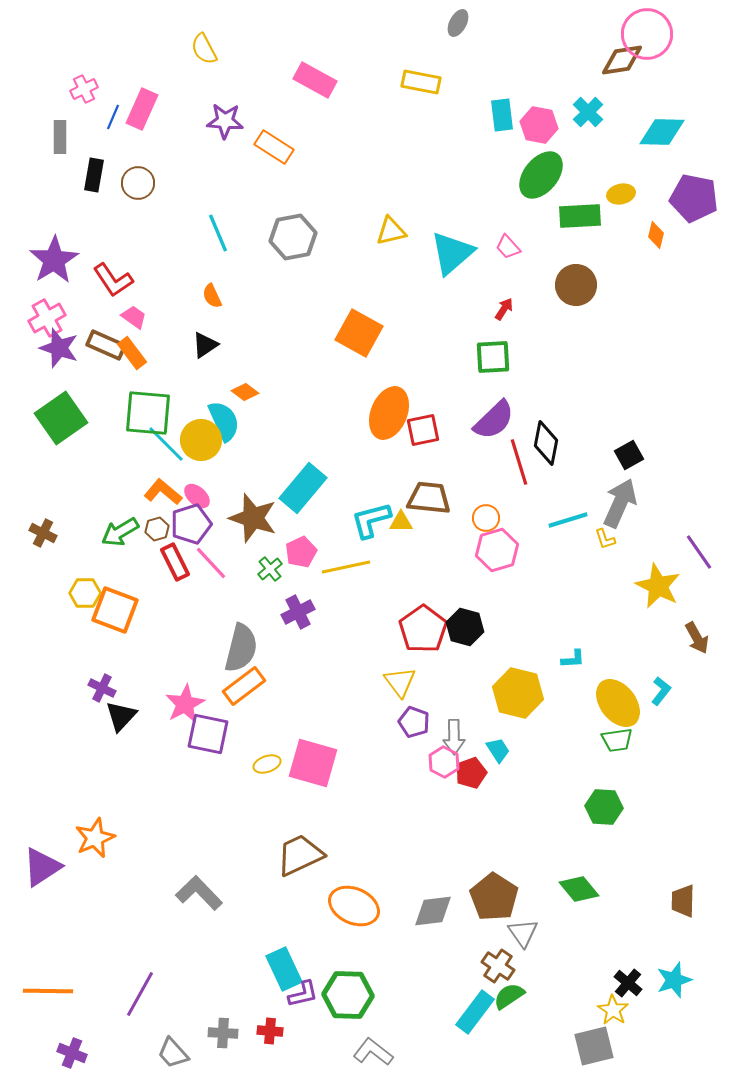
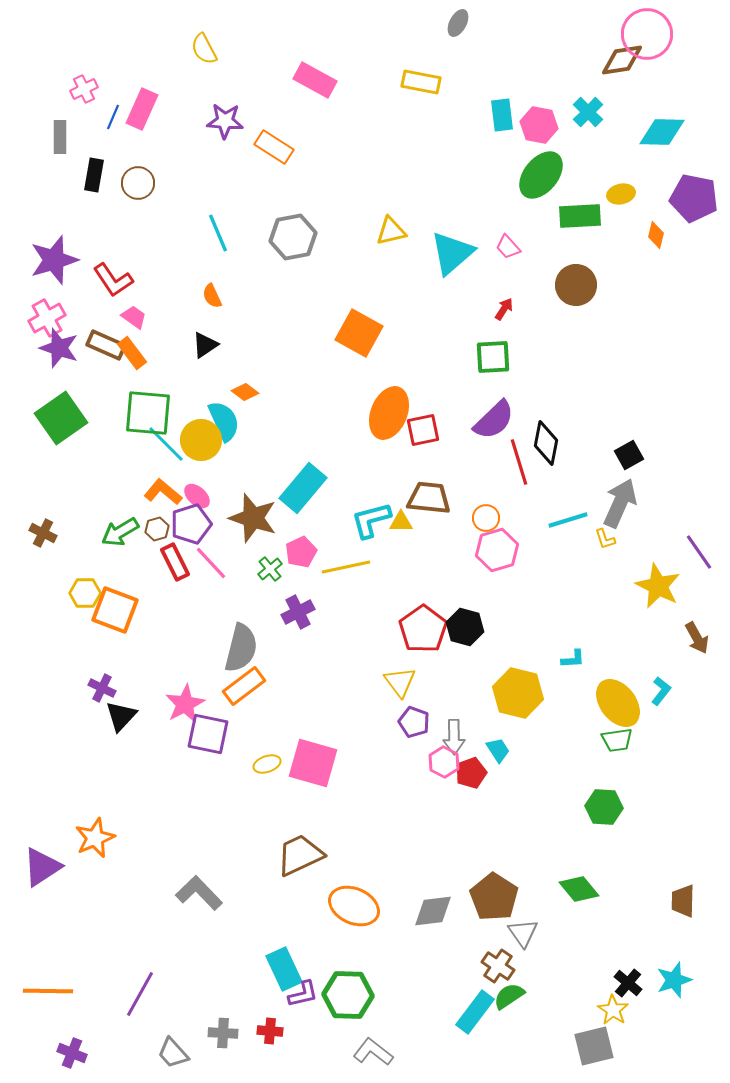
purple star at (54, 260): rotated 15 degrees clockwise
